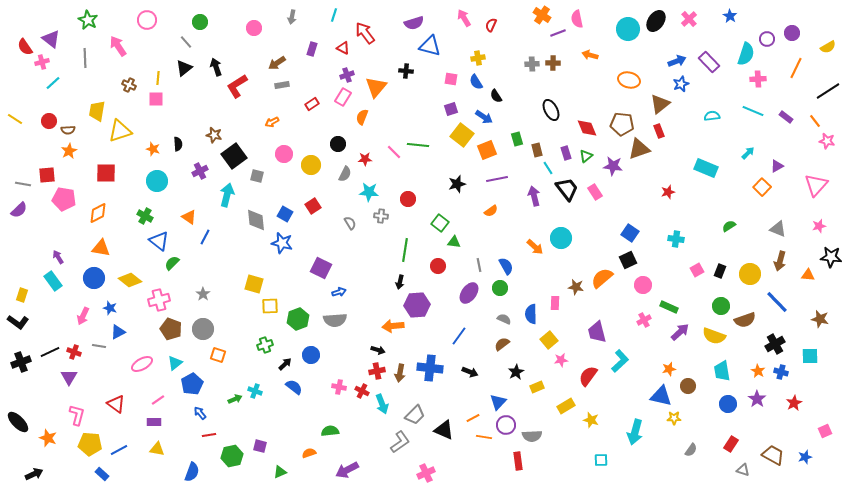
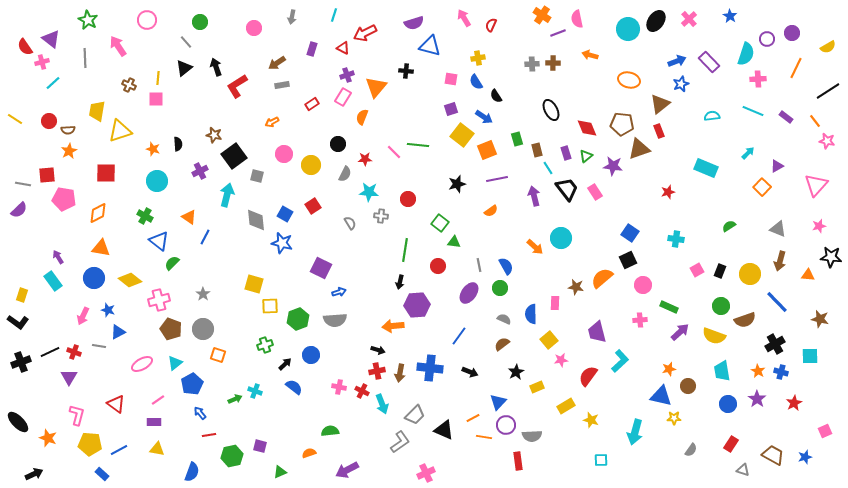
red arrow at (365, 33): rotated 80 degrees counterclockwise
blue star at (110, 308): moved 2 px left, 2 px down
pink cross at (644, 320): moved 4 px left; rotated 24 degrees clockwise
